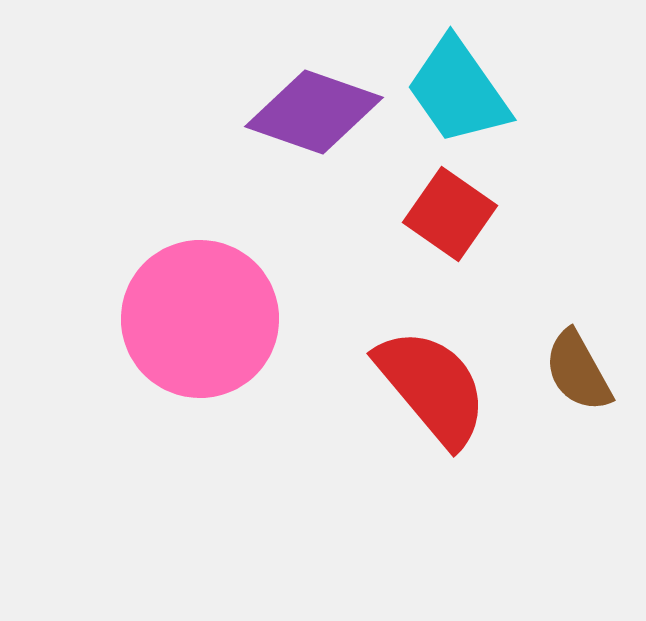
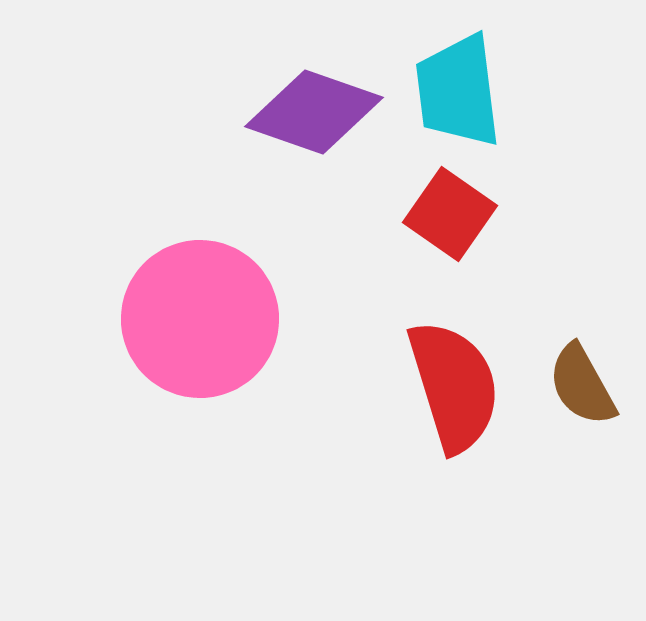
cyan trapezoid: rotated 28 degrees clockwise
brown semicircle: moved 4 px right, 14 px down
red semicircle: moved 22 px right, 1 px up; rotated 23 degrees clockwise
